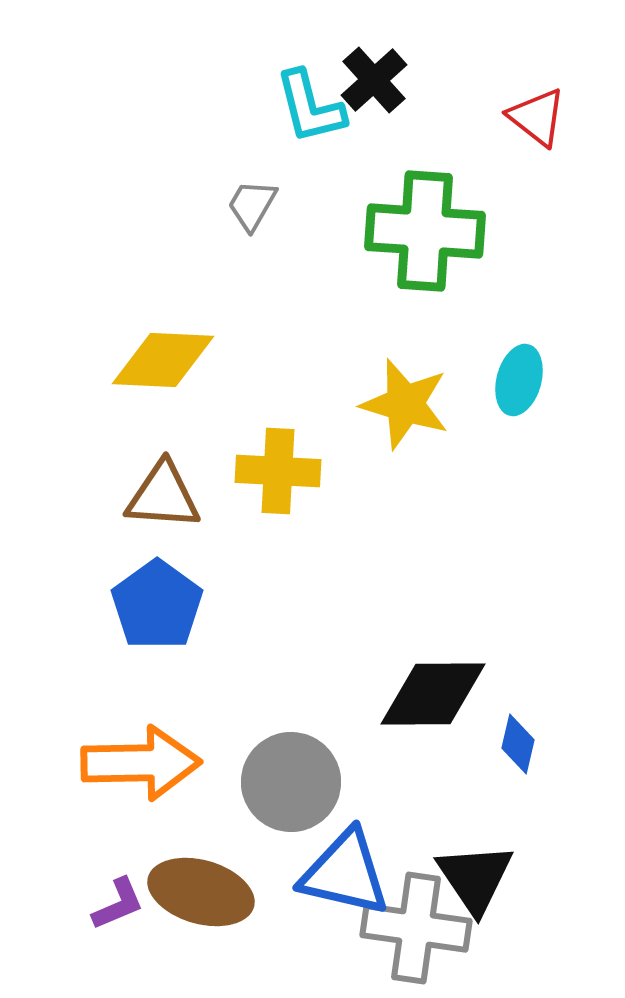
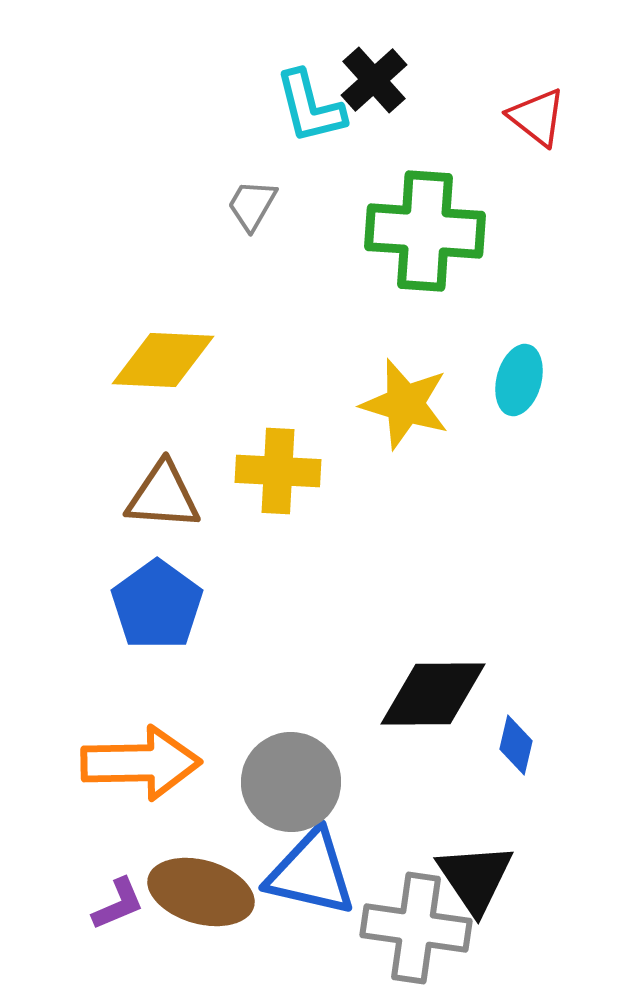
blue diamond: moved 2 px left, 1 px down
blue triangle: moved 34 px left
